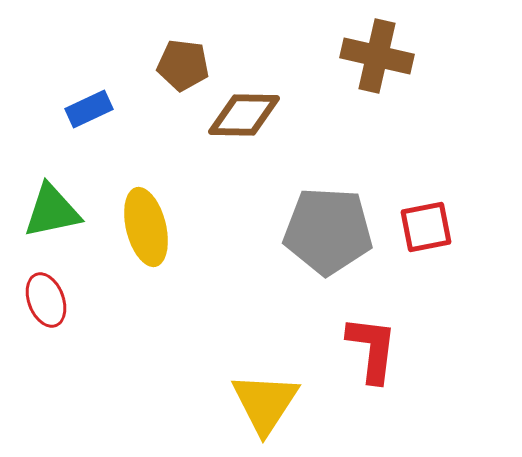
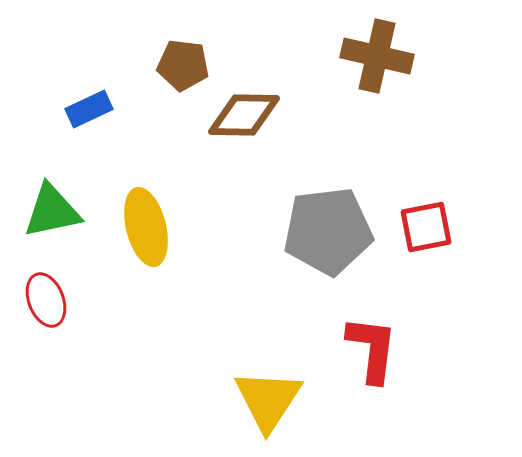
gray pentagon: rotated 10 degrees counterclockwise
yellow triangle: moved 3 px right, 3 px up
